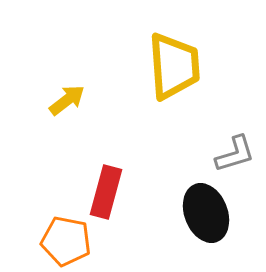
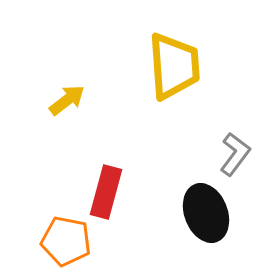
gray L-shape: rotated 36 degrees counterclockwise
